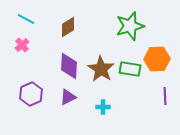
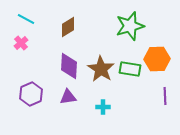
pink cross: moved 1 px left, 2 px up
purple triangle: rotated 18 degrees clockwise
